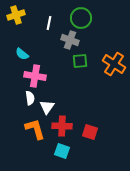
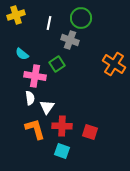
green square: moved 23 px left, 3 px down; rotated 28 degrees counterclockwise
